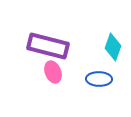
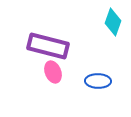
cyan diamond: moved 25 px up
blue ellipse: moved 1 px left, 2 px down
